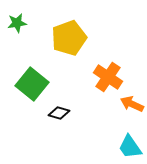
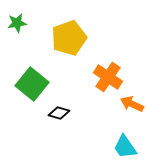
cyan trapezoid: moved 5 px left
